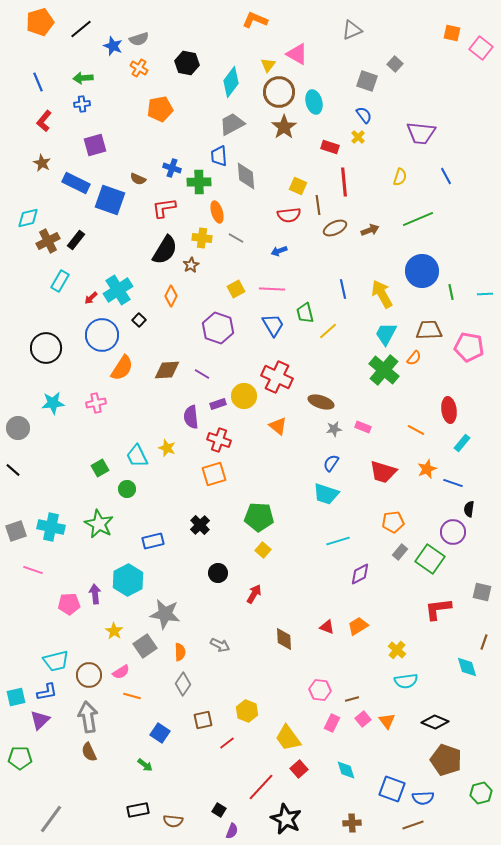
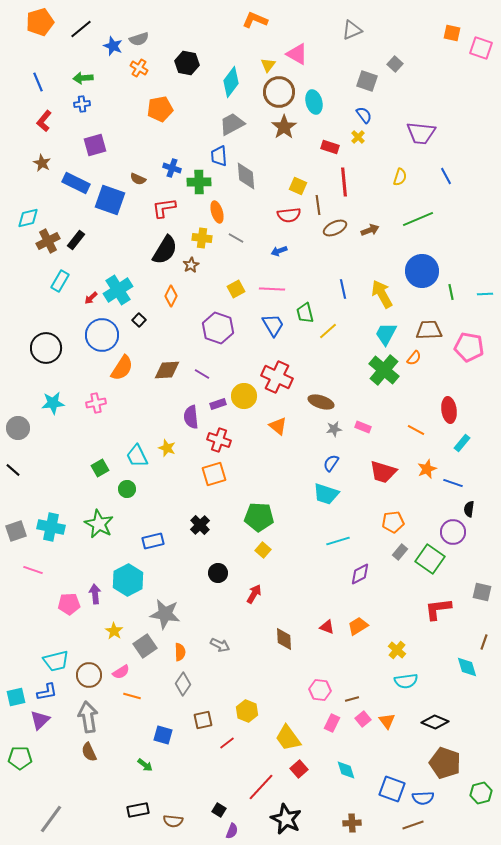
pink square at (481, 48): rotated 20 degrees counterclockwise
blue square at (160, 733): moved 3 px right, 2 px down; rotated 18 degrees counterclockwise
brown pentagon at (446, 760): moved 1 px left, 3 px down
